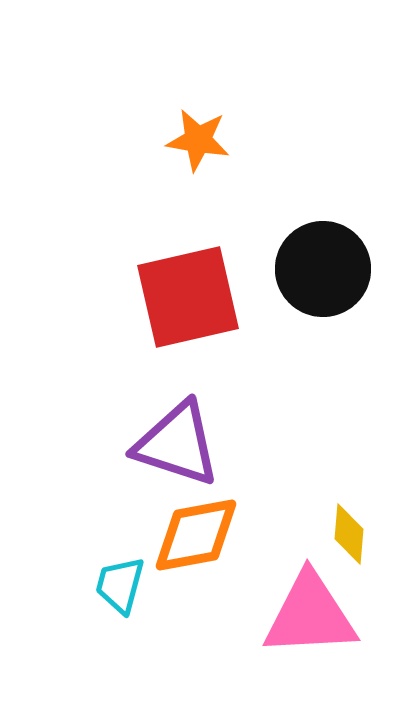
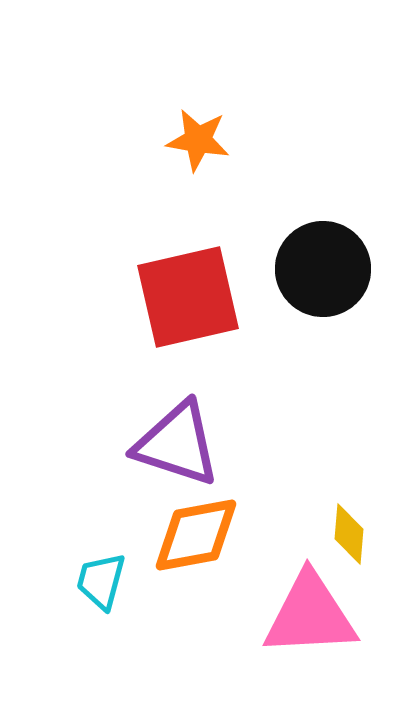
cyan trapezoid: moved 19 px left, 4 px up
